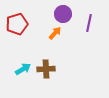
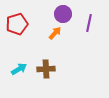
cyan arrow: moved 4 px left
